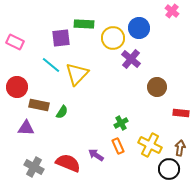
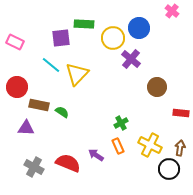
green semicircle: rotated 88 degrees counterclockwise
